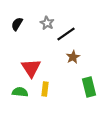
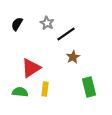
red triangle: rotated 30 degrees clockwise
